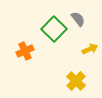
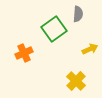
gray semicircle: moved 5 px up; rotated 42 degrees clockwise
green square: rotated 10 degrees clockwise
orange cross: moved 1 px left, 2 px down
